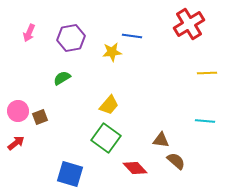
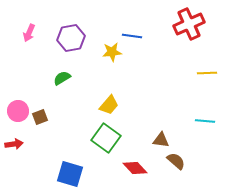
red cross: rotated 8 degrees clockwise
red arrow: moved 2 px left, 1 px down; rotated 30 degrees clockwise
